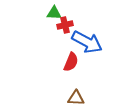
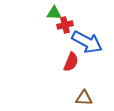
brown triangle: moved 8 px right
